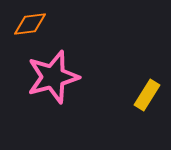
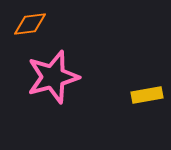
yellow rectangle: rotated 48 degrees clockwise
